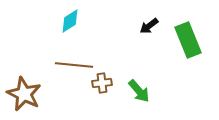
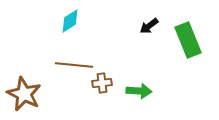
green arrow: rotated 45 degrees counterclockwise
